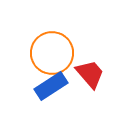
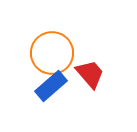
blue rectangle: rotated 8 degrees counterclockwise
